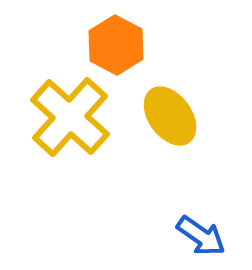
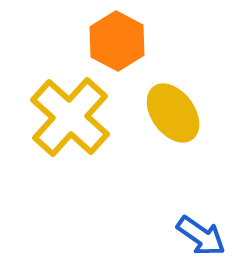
orange hexagon: moved 1 px right, 4 px up
yellow ellipse: moved 3 px right, 3 px up
